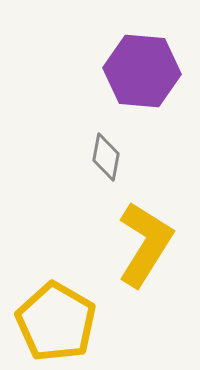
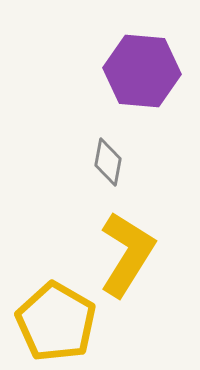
gray diamond: moved 2 px right, 5 px down
yellow L-shape: moved 18 px left, 10 px down
